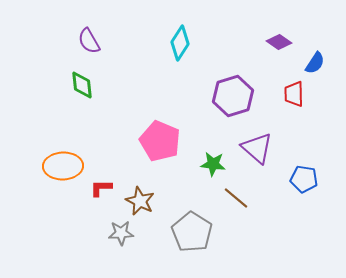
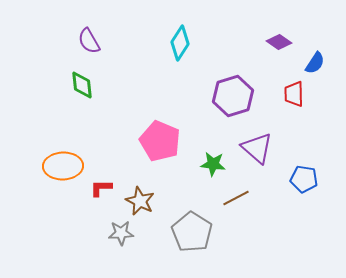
brown line: rotated 68 degrees counterclockwise
